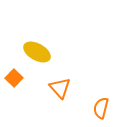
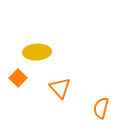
yellow ellipse: rotated 32 degrees counterclockwise
orange square: moved 4 px right
